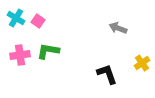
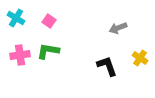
pink square: moved 11 px right
gray arrow: rotated 42 degrees counterclockwise
yellow cross: moved 2 px left, 5 px up; rotated 21 degrees counterclockwise
black L-shape: moved 8 px up
